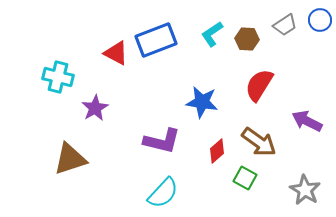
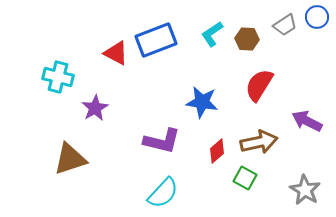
blue circle: moved 3 px left, 3 px up
brown arrow: rotated 48 degrees counterclockwise
